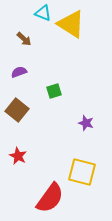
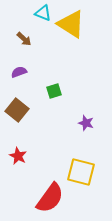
yellow square: moved 1 px left
